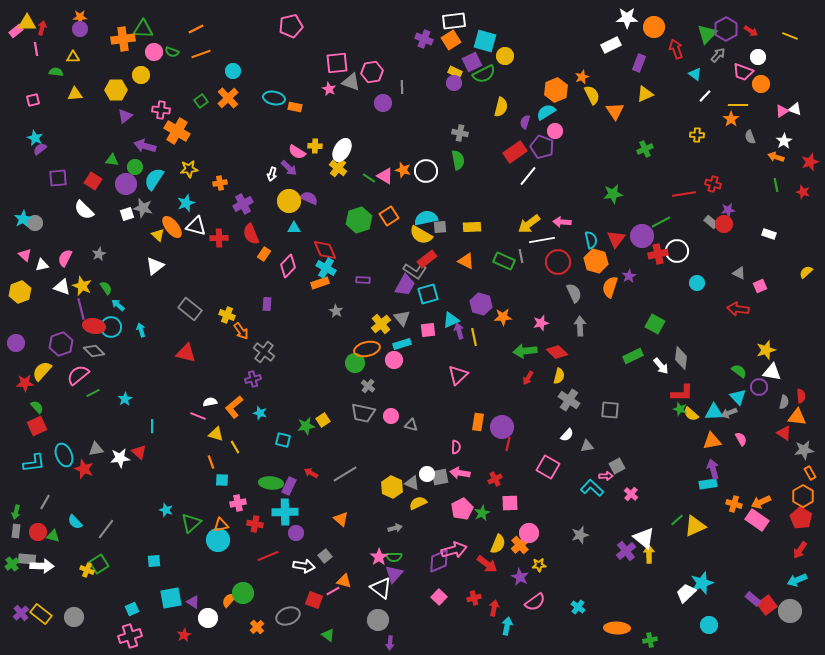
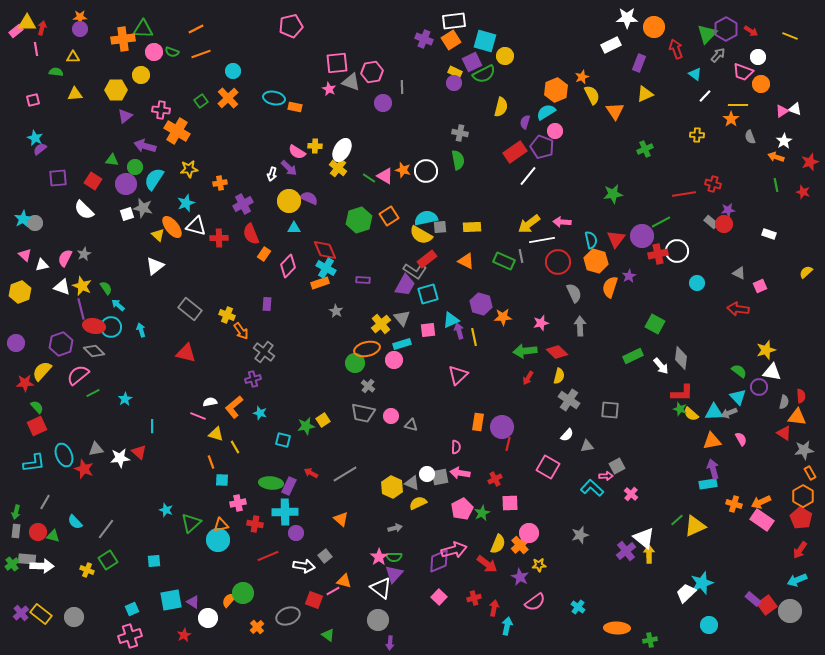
gray star at (99, 254): moved 15 px left
pink rectangle at (757, 520): moved 5 px right
green square at (99, 564): moved 9 px right, 4 px up
cyan square at (171, 598): moved 2 px down
